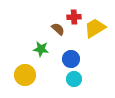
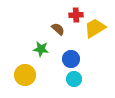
red cross: moved 2 px right, 2 px up
